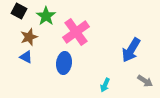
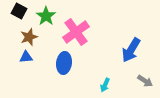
blue triangle: rotated 32 degrees counterclockwise
